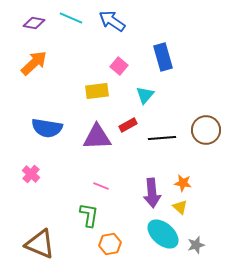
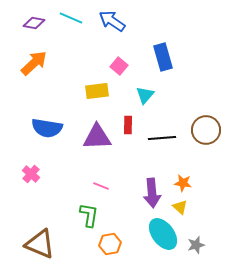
red rectangle: rotated 60 degrees counterclockwise
cyan ellipse: rotated 12 degrees clockwise
